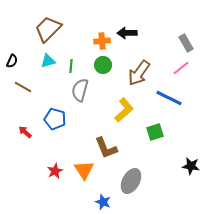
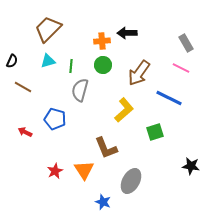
pink line: rotated 66 degrees clockwise
red arrow: rotated 16 degrees counterclockwise
